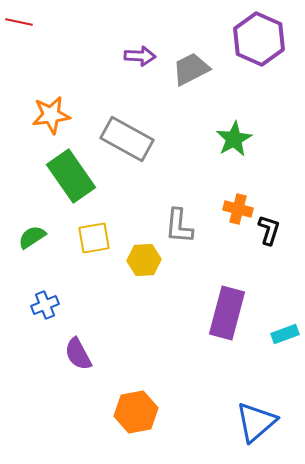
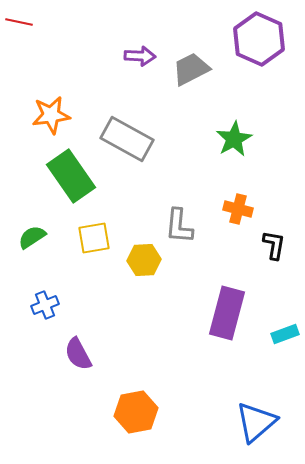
black L-shape: moved 5 px right, 15 px down; rotated 8 degrees counterclockwise
